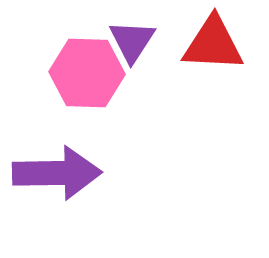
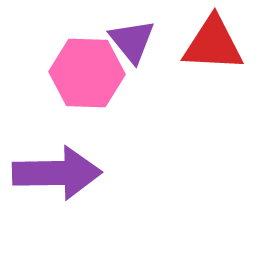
purple triangle: rotated 12 degrees counterclockwise
